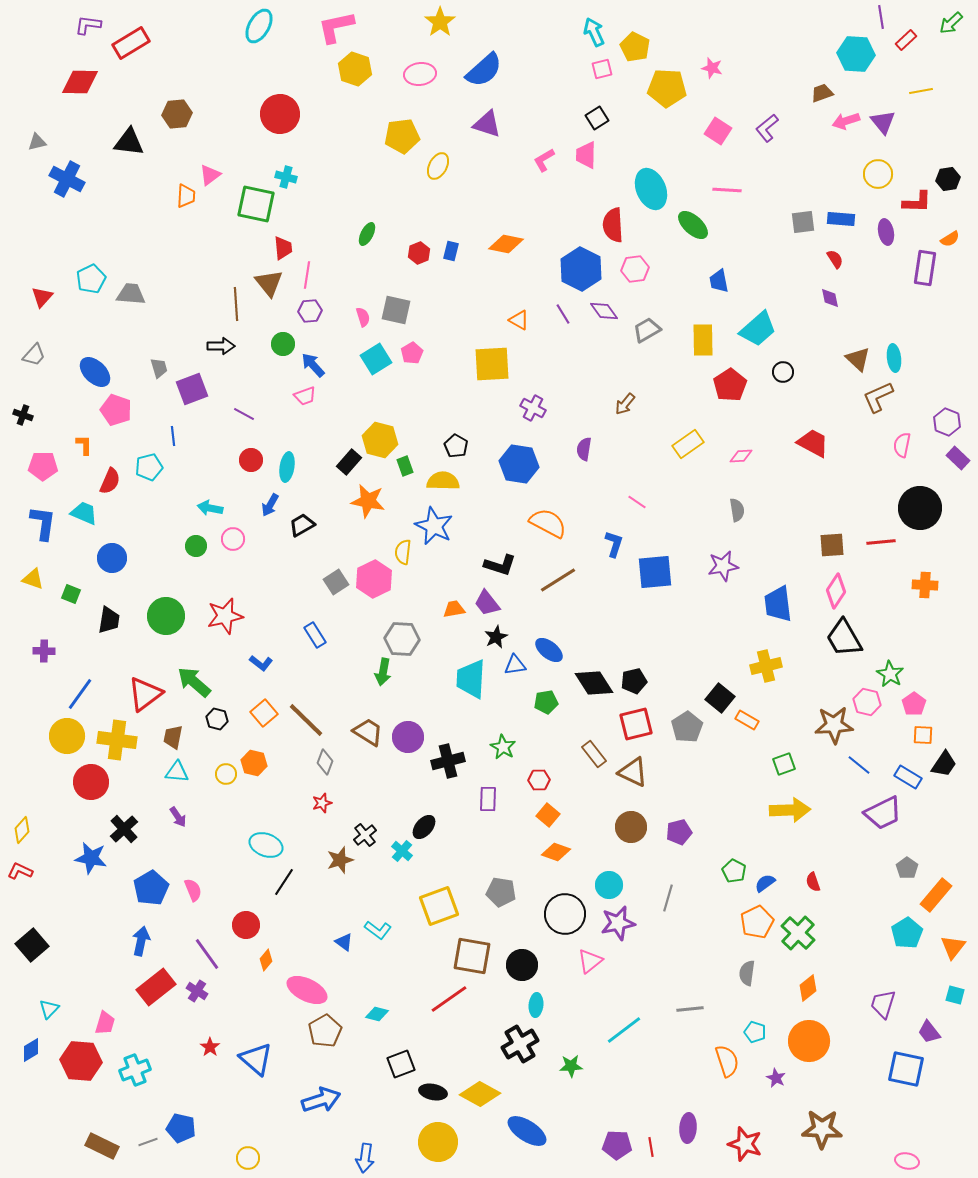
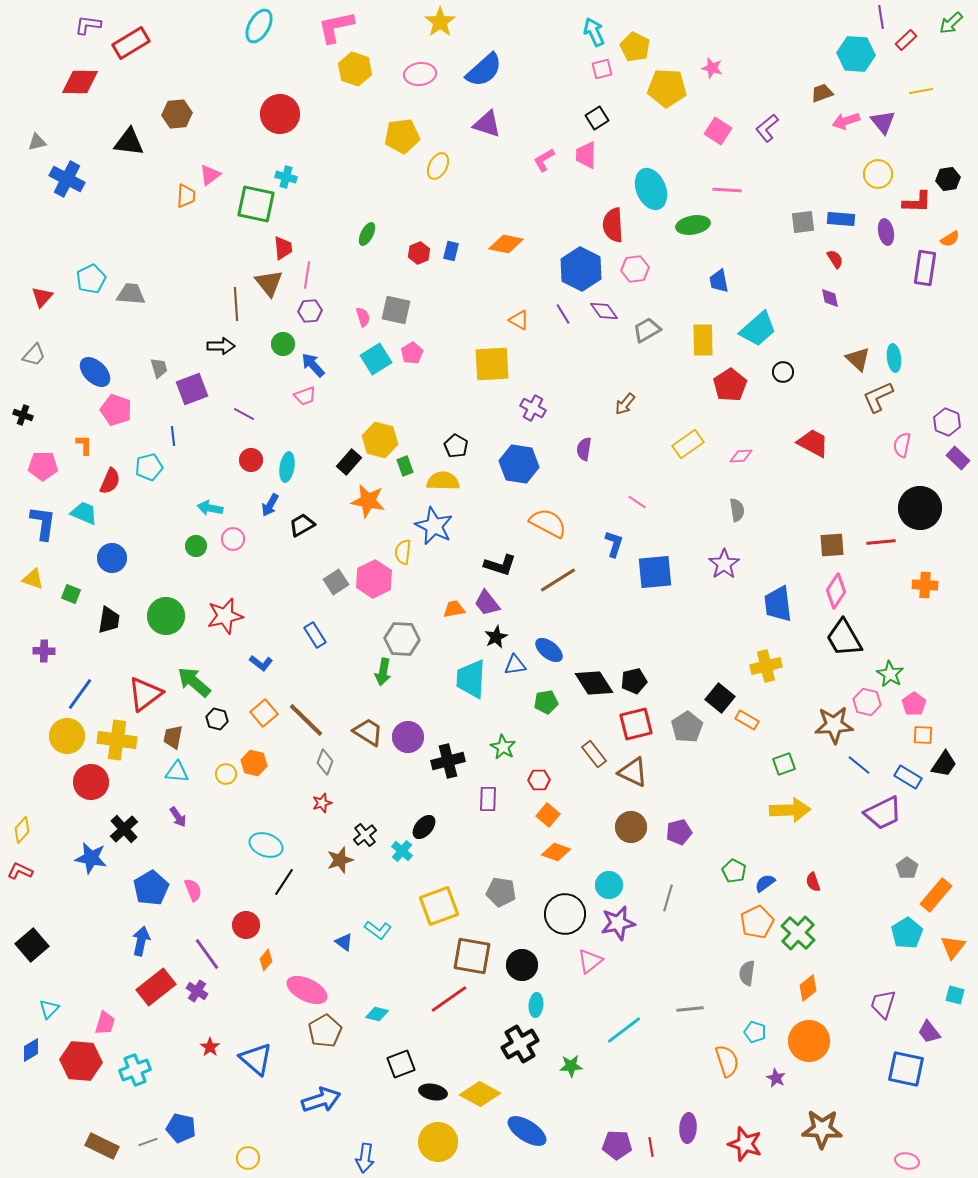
green ellipse at (693, 225): rotated 52 degrees counterclockwise
purple star at (723, 566): moved 1 px right, 2 px up; rotated 24 degrees counterclockwise
